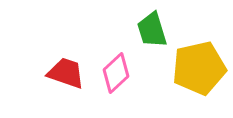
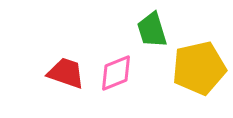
pink diamond: rotated 21 degrees clockwise
